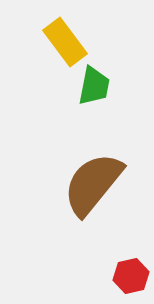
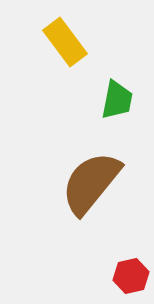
green trapezoid: moved 23 px right, 14 px down
brown semicircle: moved 2 px left, 1 px up
